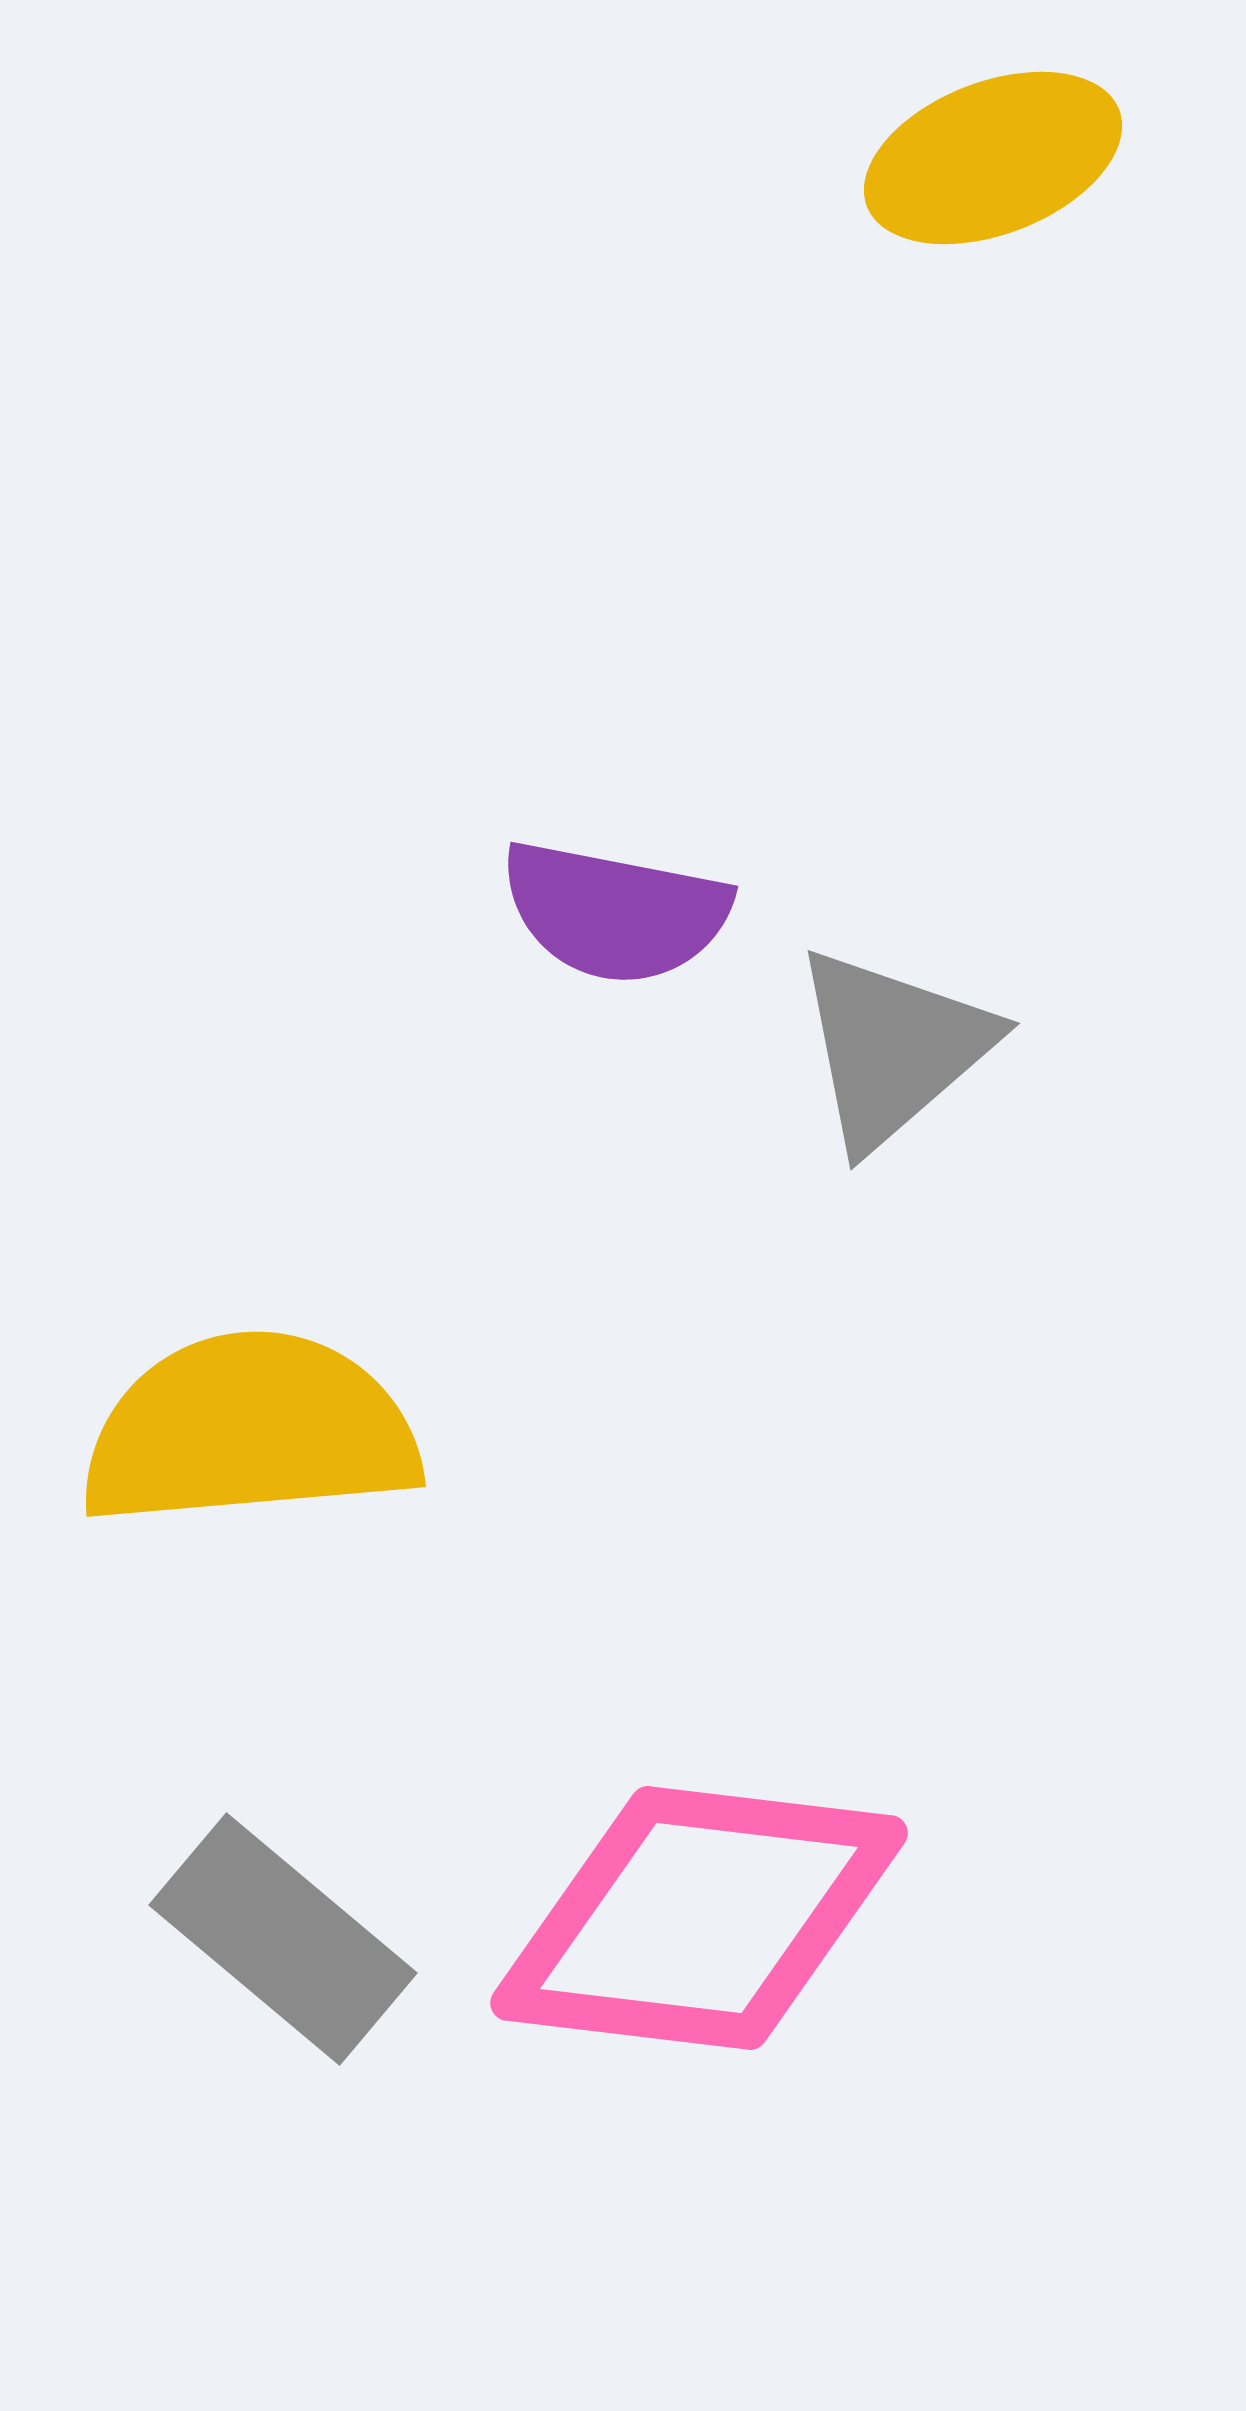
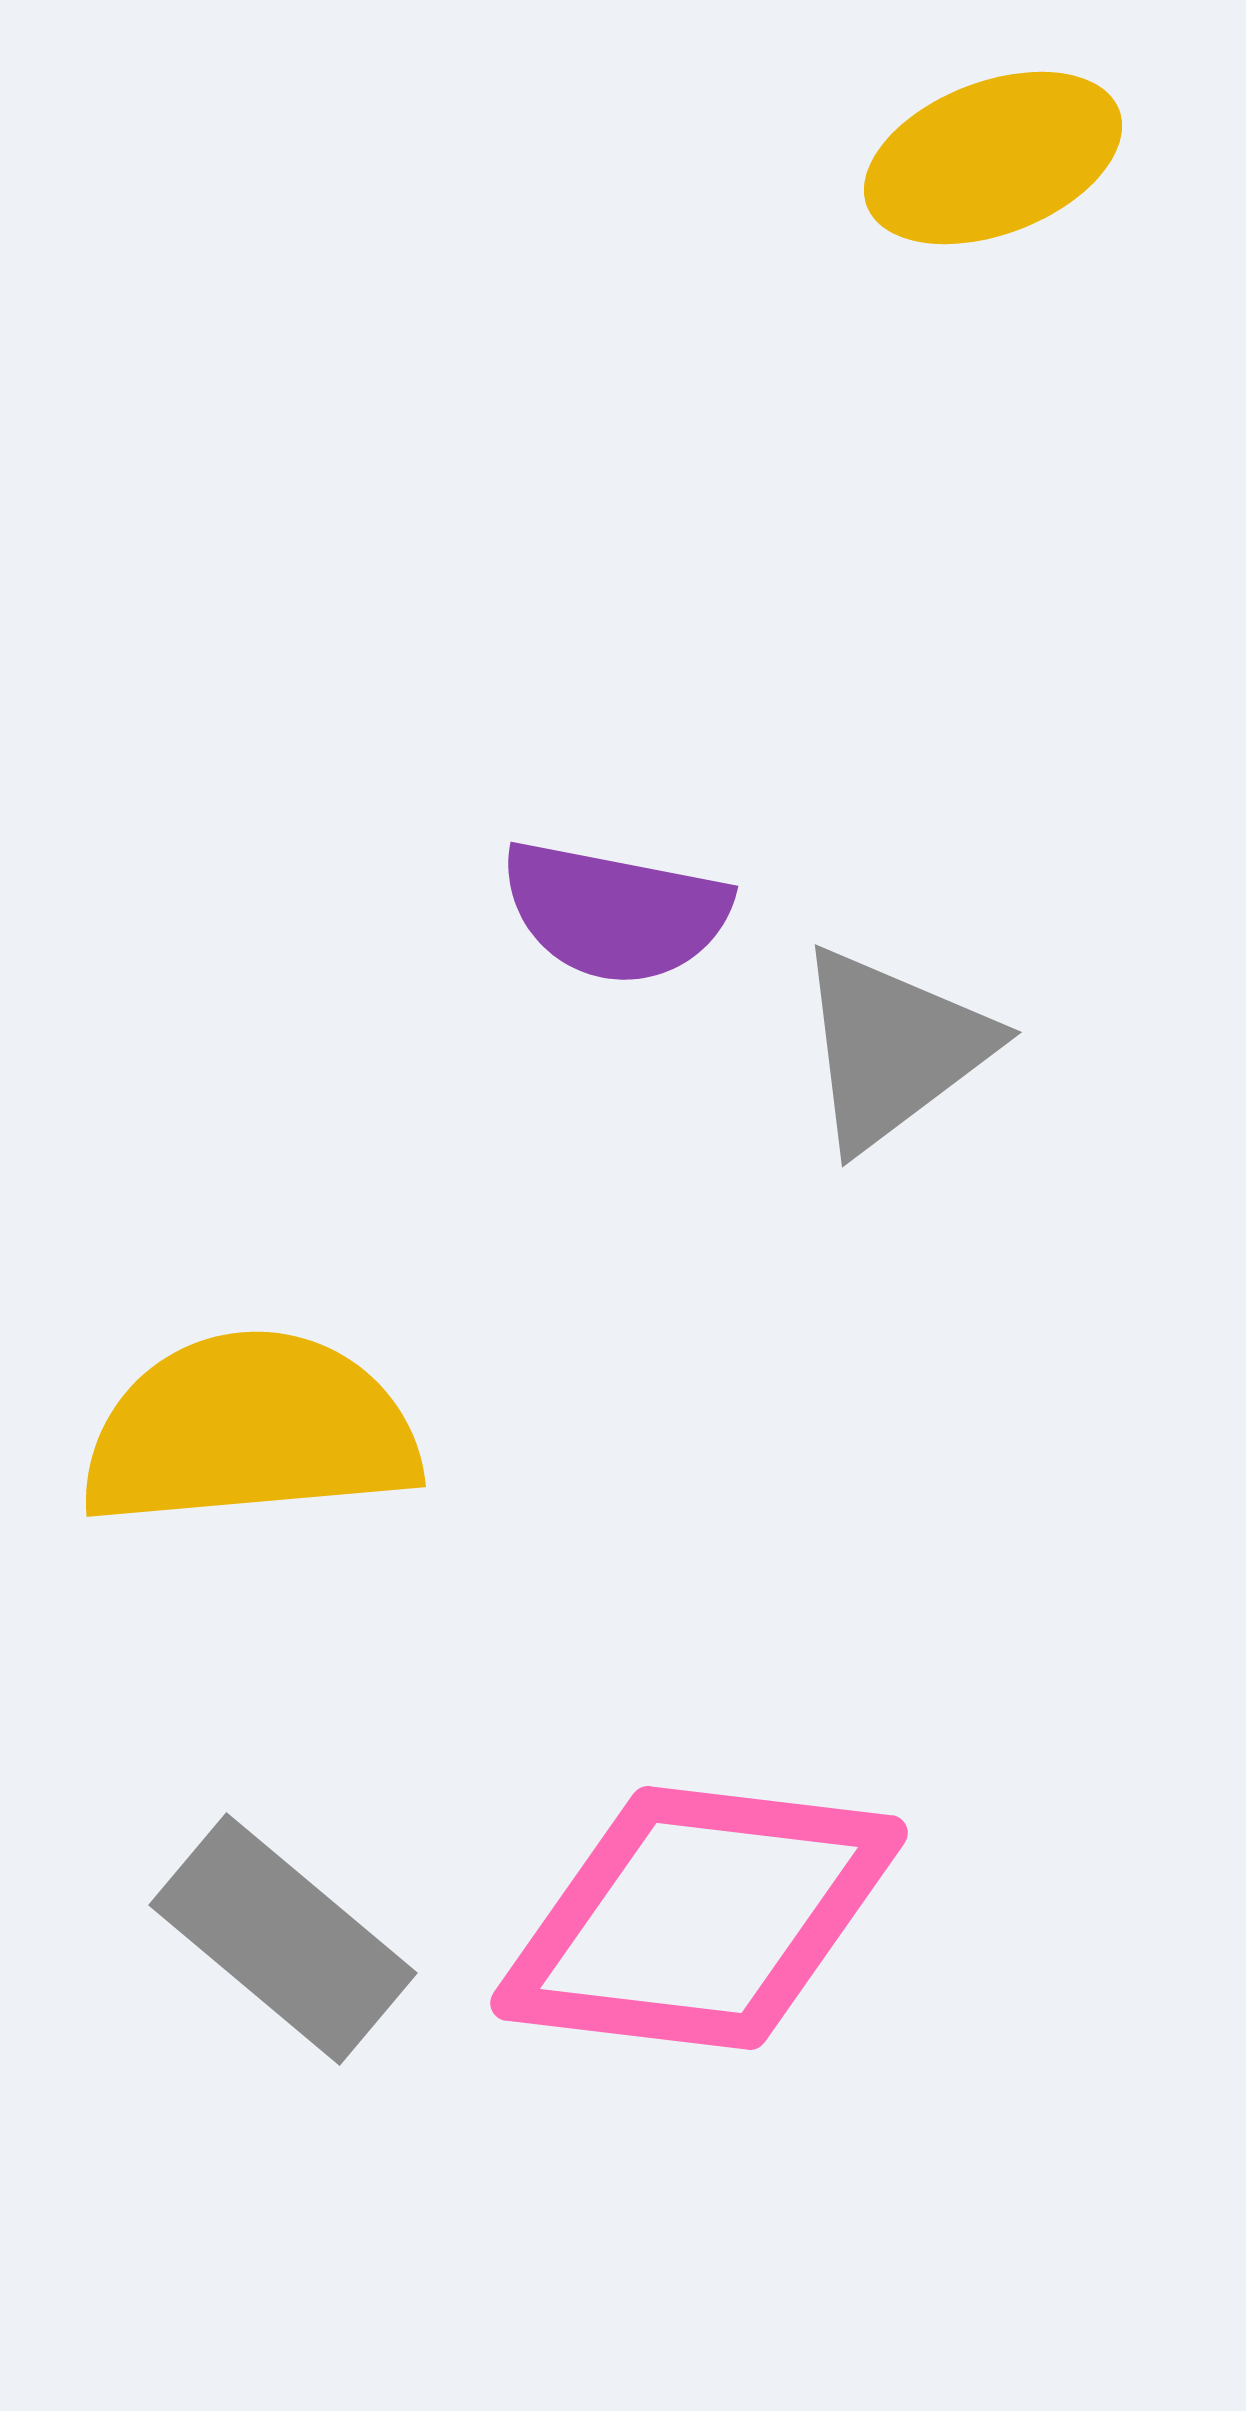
gray triangle: rotated 4 degrees clockwise
